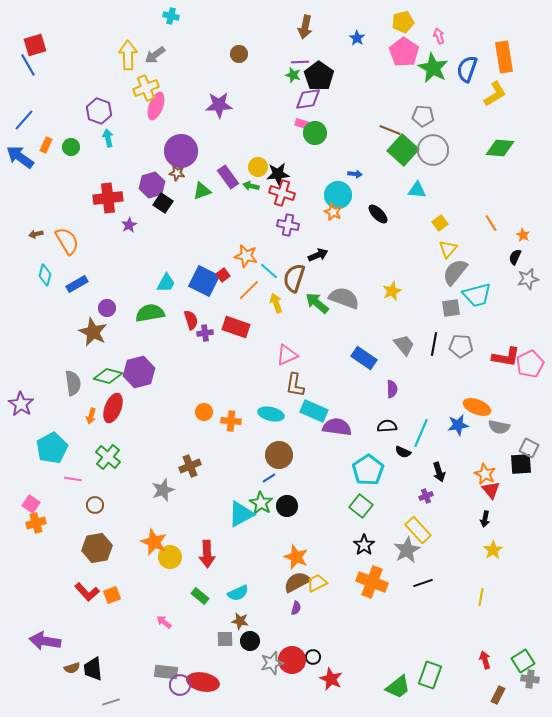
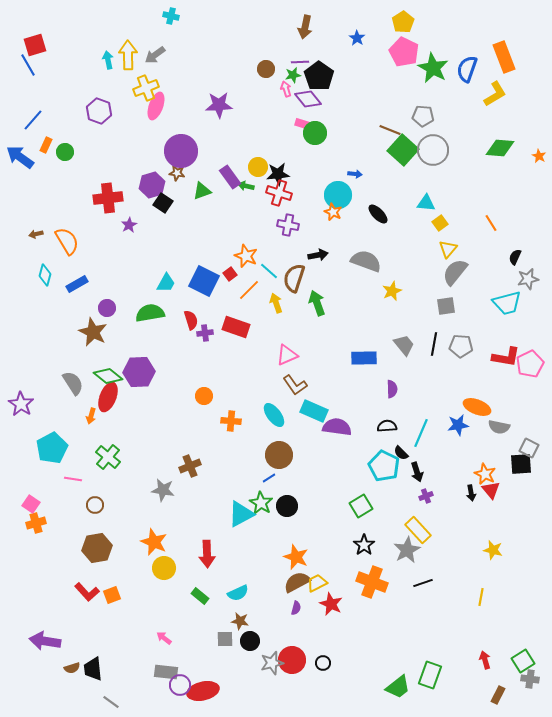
yellow pentagon at (403, 22): rotated 20 degrees counterclockwise
pink arrow at (439, 36): moved 153 px left, 53 px down
pink pentagon at (404, 52): rotated 8 degrees counterclockwise
brown circle at (239, 54): moved 27 px right, 15 px down
orange rectangle at (504, 57): rotated 12 degrees counterclockwise
green star at (293, 75): rotated 28 degrees counterclockwise
purple diamond at (308, 99): rotated 60 degrees clockwise
blue line at (24, 120): moved 9 px right
cyan arrow at (108, 138): moved 78 px up
green circle at (71, 147): moved 6 px left, 5 px down
purple rectangle at (228, 177): moved 2 px right
green arrow at (251, 186): moved 5 px left
cyan triangle at (417, 190): moved 9 px right, 13 px down
red cross at (282, 193): moved 3 px left
orange star at (523, 235): moved 16 px right, 79 px up
black arrow at (318, 255): rotated 12 degrees clockwise
orange star at (246, 256): rotated 10 degrees clockwise
red square at (223, 275): moved 7 px right, 1 px up
cyan trapezoid at (477, 295): moved 30 px right, 8 px down
gray semicircle at (344, 298): moved 22 px right, 37 px up
green arrow at (317, 303): rotated 30 degrees clockwise
gray square at (451, 308): moved 5 px left, 2 px up
blue rectangle at (364, 358): rotated 35 degrees counterclockwise
purple hexagon at (139, 372): rotated 12 degrees clockwise
green diamond at (108, 376): rotated 24 degrees clockwise
gray semicircle at (73, 383): rotated 25 degrees counterclockwise
brown L-shape at (295, 385): rotated 45 degrees counterclockwise
red ellipse at (113, 408): moved 5 px left, 11 px up
orange circle at (204, 412): moved 16 px up
cyan ellipse at (271, 414): moved 3 px right, 1 px down; rotated 40 degrees clockwise
black semicircle at (403, 452): moved 2 px left, 1 px down; rotated 21 degrees clockwise
cyan pentagon at (368, 470): moved 16 px right, 4 px up; rotated 12 degrees counterclockwise
black arrow at (439, 472): moved 22 px left
gray star at (163, 490): rotated 30 degrees clockwise
green square at (361, 506): rotated 20 degrees clockwise
black arrow at (485, 519): moved 14 px left, 26 px up; rotated 21 degrees counterclockwise
yellow star at (493, 550): rotated 24 degrees counterclockwise
yellow circle at (170, 557): moved 6 px left, 11 px down
pink arrow at (164, 622): moved 16 px down
black circle at (313, 657): moved 10 px right, 6 px down
red star at (331, 679): moved 75 px up
red ellipse at (203, 682): moved 9 px down; rotated 24 degrees counterclockwise
gray line at (111, 702): rotated 54 degrees clockwise
